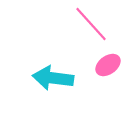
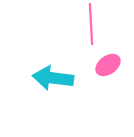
pink line: rotated 39 degrees clockwise
